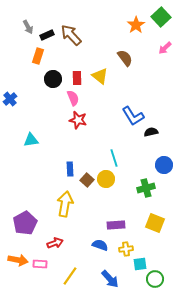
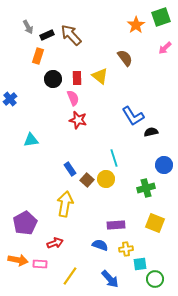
green square: rotated 24 degrees clockwise
blue rectangle: rotated 32 degrees counterclockwise
